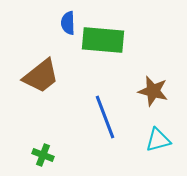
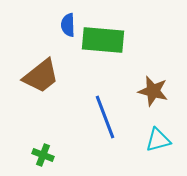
blue semicircle: moved 2 px down
